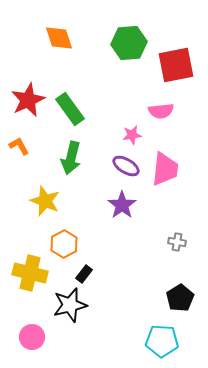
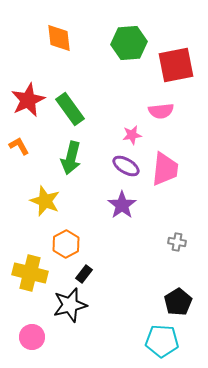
orange diamond: rotated 12 degrees clockwise
orange hexagon: moved 2 px right
black pentagon: moved 2 px left, 4 px down
